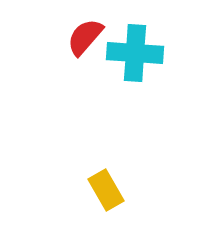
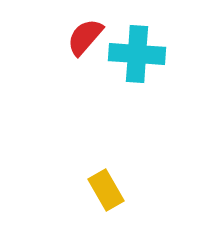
cyan cross: moved 2 px right, 1 px down
